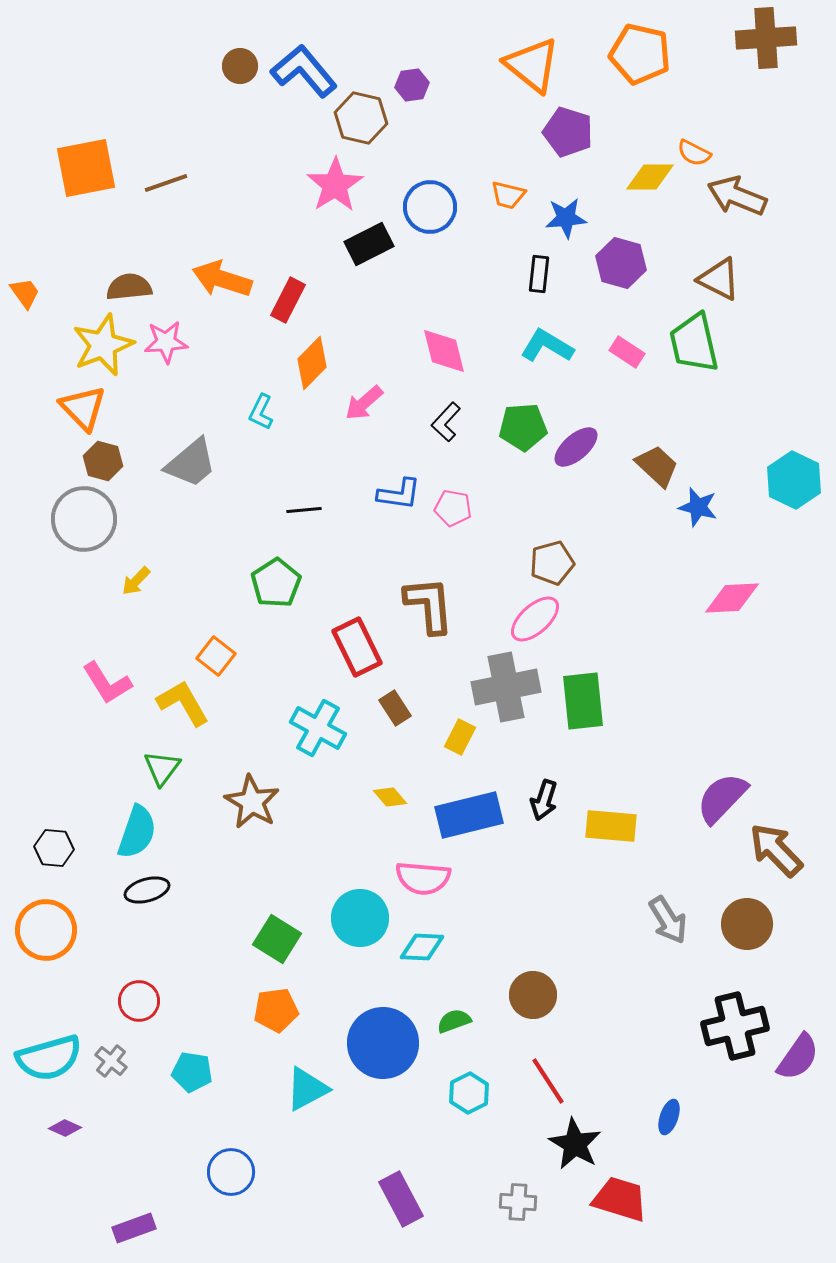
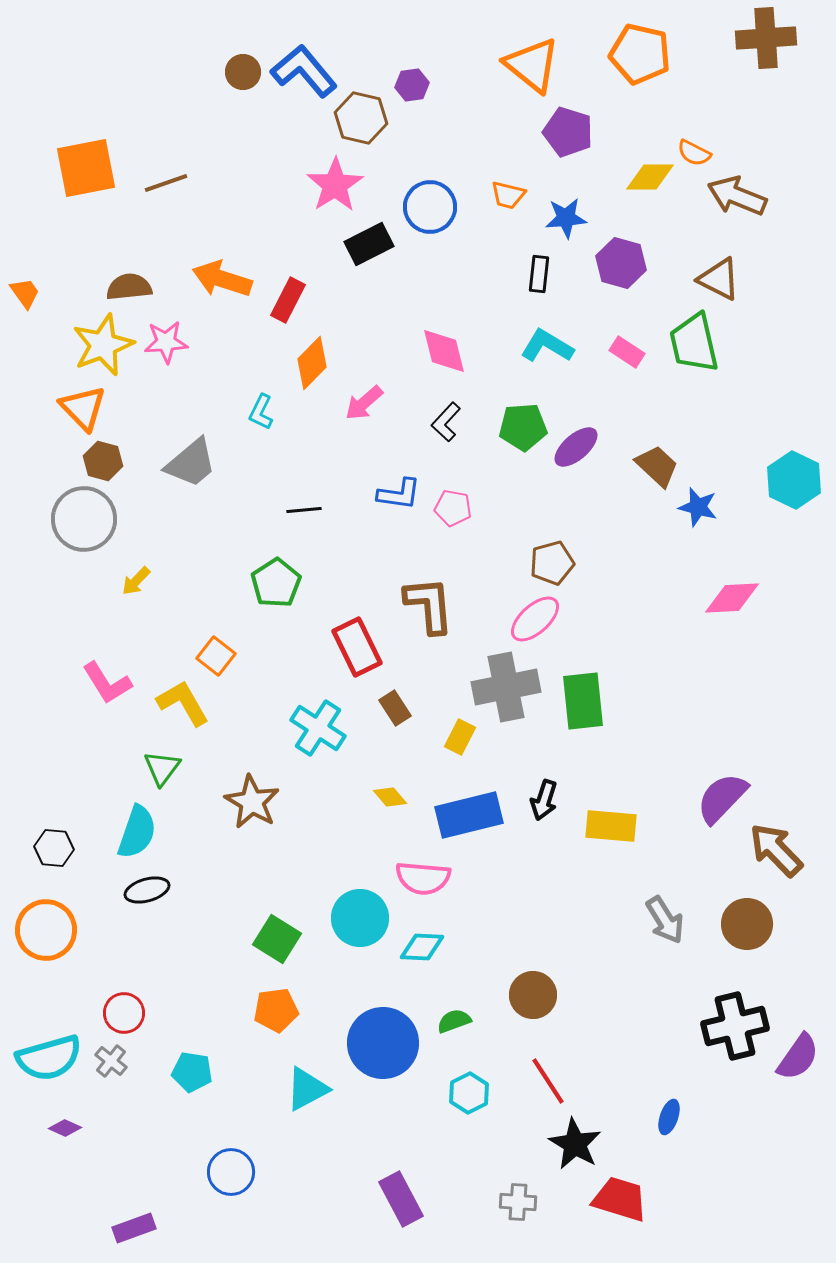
brown circle at (240, 66): moved 3 px right, 6 px down
cyan cross at (318, 728): rotated 4 degrees clockwise
gray arrow at (668, 920): moved 3 px left
red circle at (139, 1001): moved 15 px left, 12 px down
